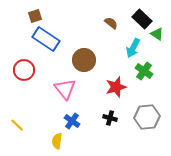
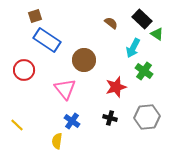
blue rectangle: moved 1 px right, 1 px down
